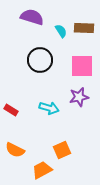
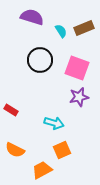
brown rectangle: rotated 24 degrees counterclockwise
pink square: moved 5 px left, 2 px down; rotated 20 degrees clockwise
cyan arrow: moved 5 px right, 15 px down
